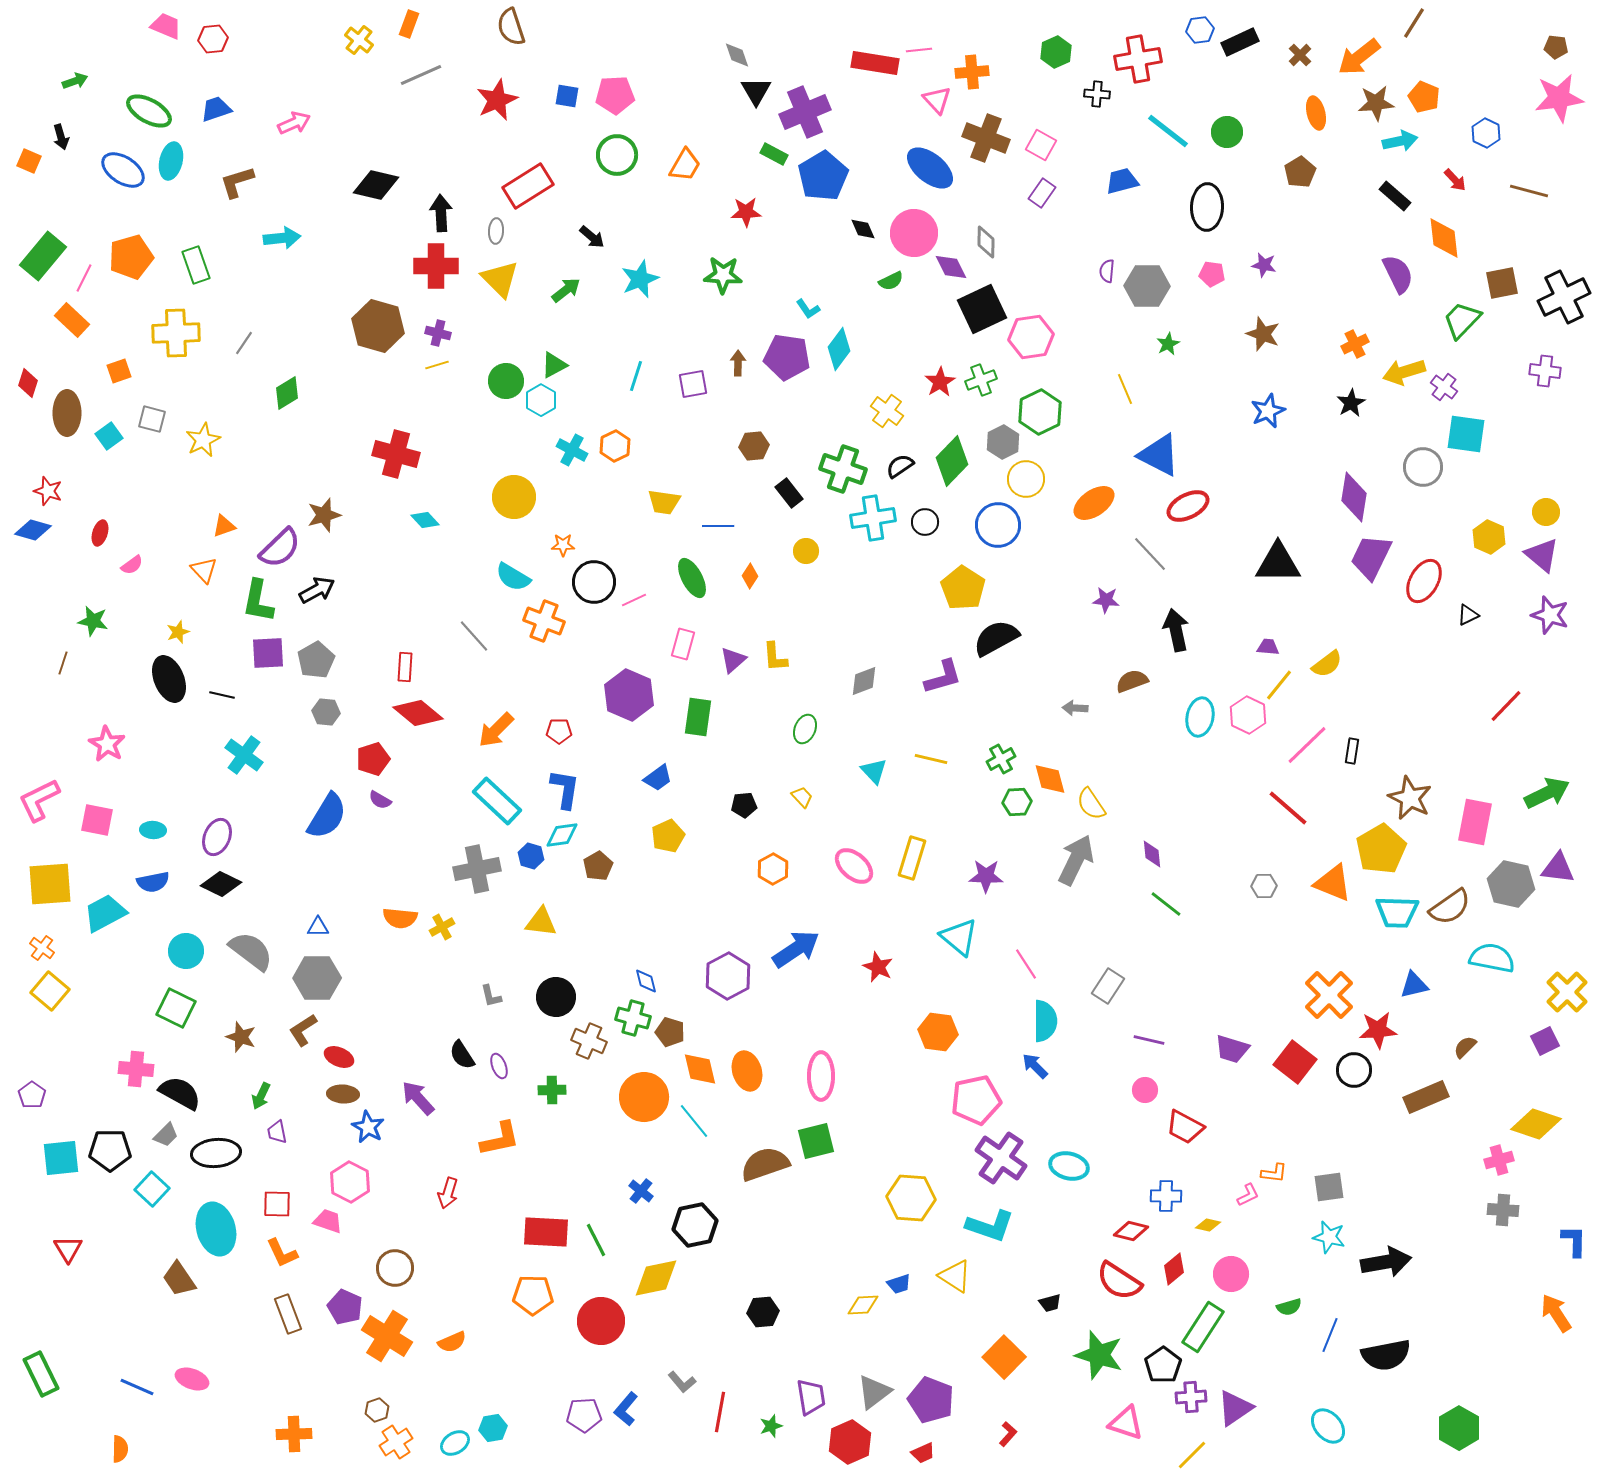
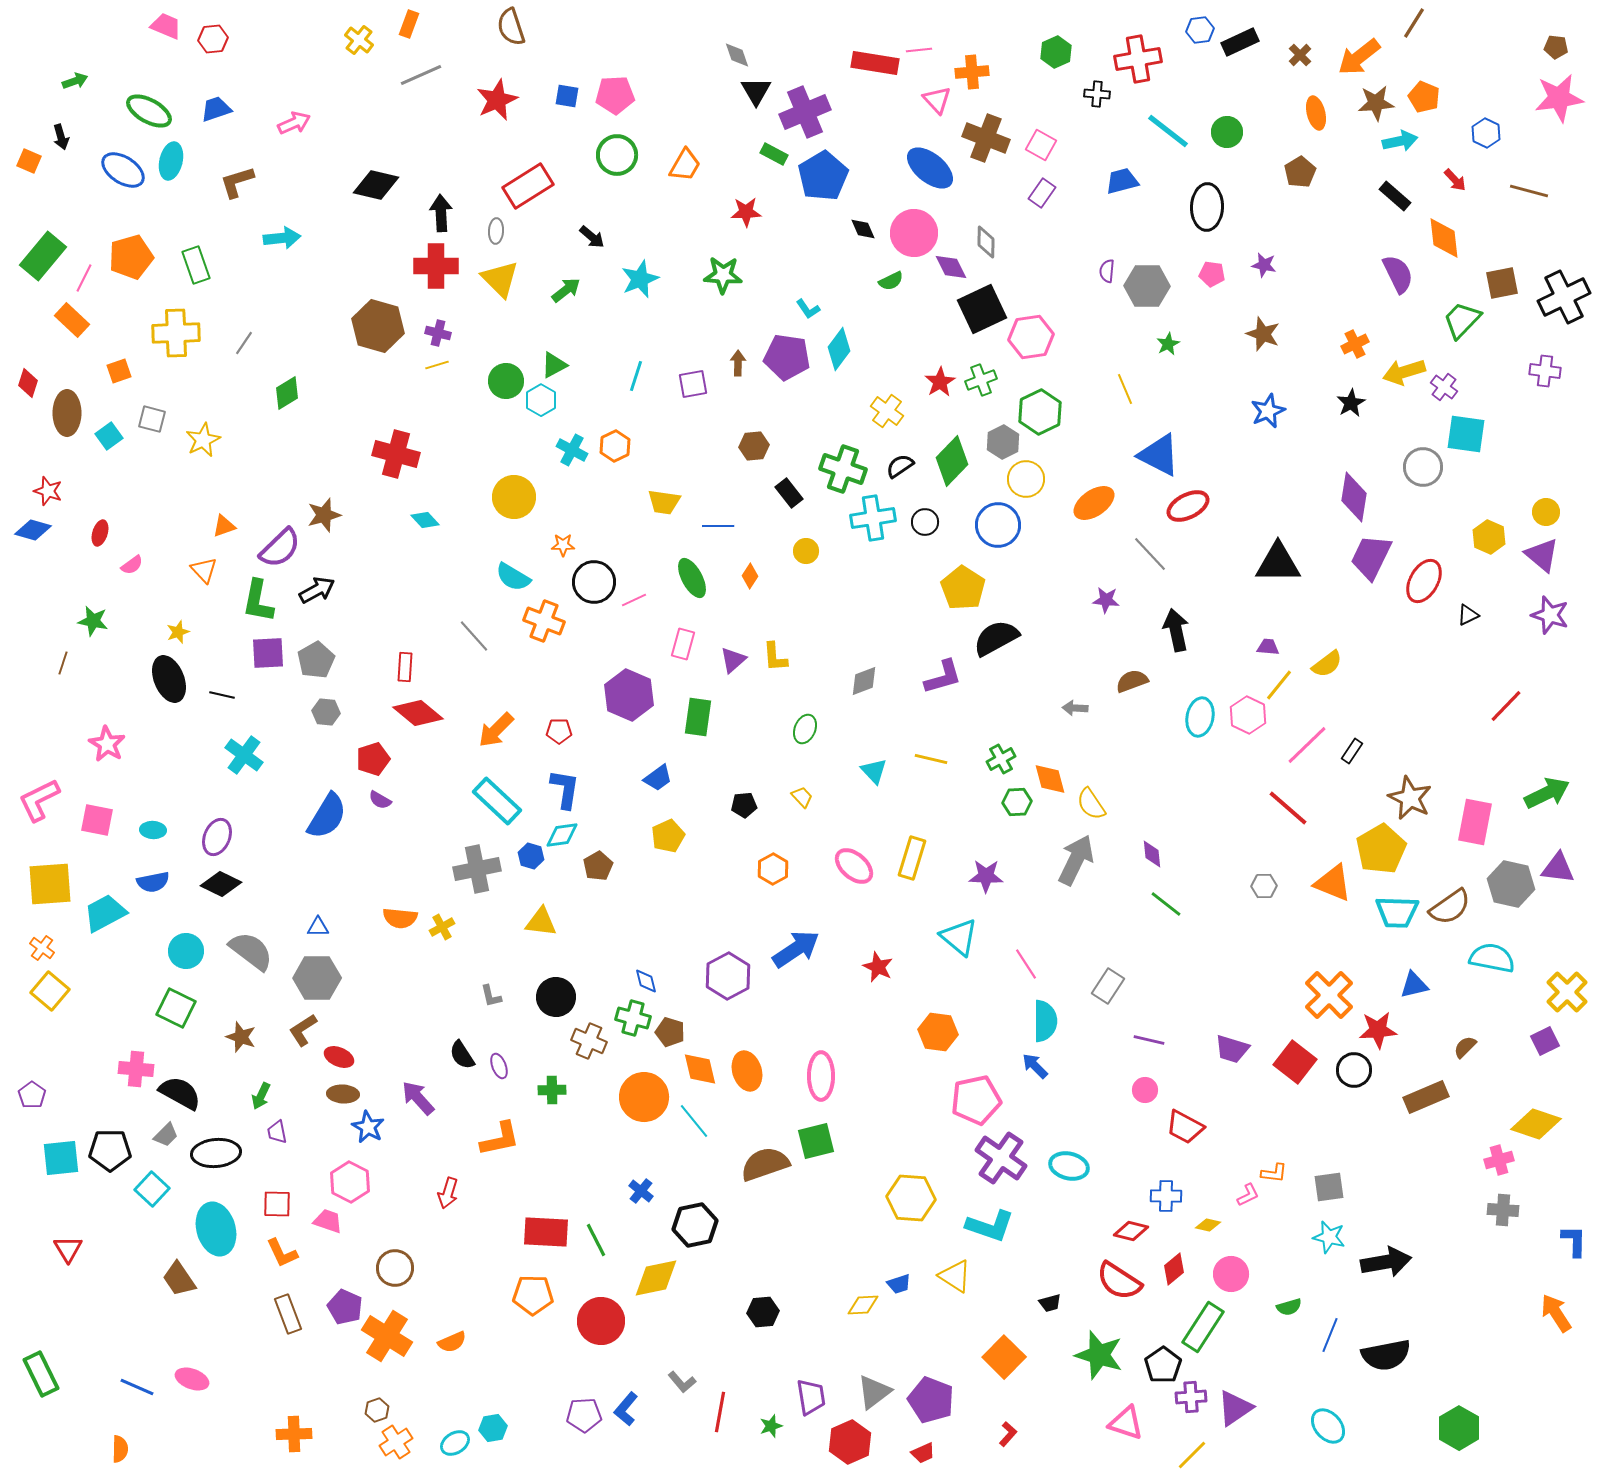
black rectangle at (1352, 751): rotated 25 degrees clockwise
